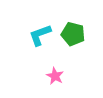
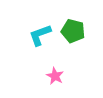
green pentagon: moved 3 px up
